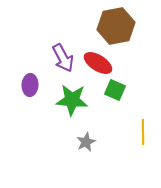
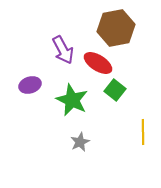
brown hexagon: moved 2 px down
purple arrow: moved 8 px up
purple ellipse: rotated 70 degrees clockwise
green square: rotated 15 degrees clockwise
green star: rotated 20 degrees clockwise
gray star: moved 6 px left
